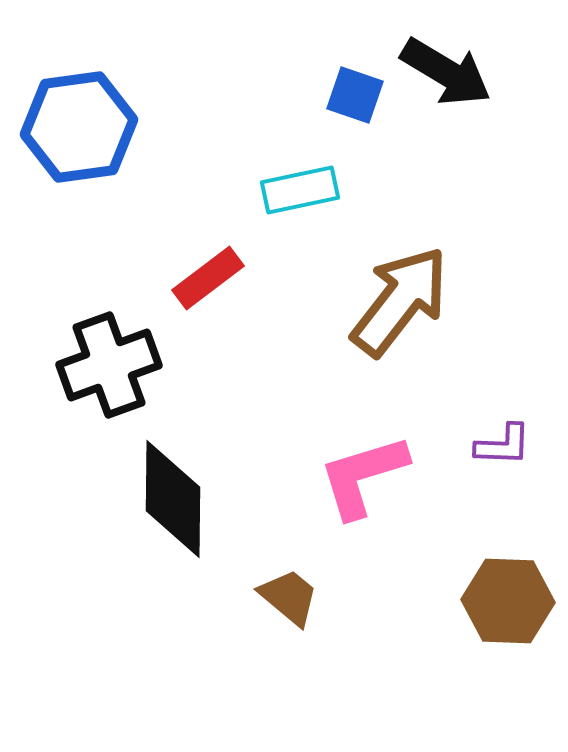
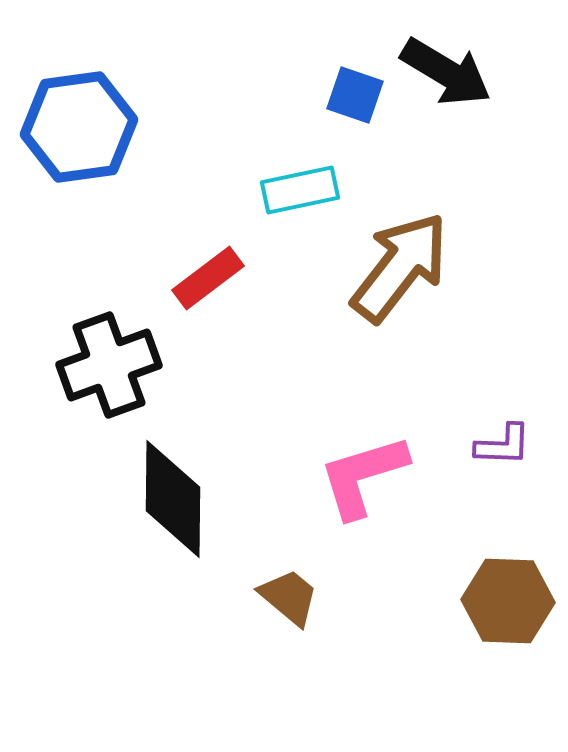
brown arrow: moved 34 px up
